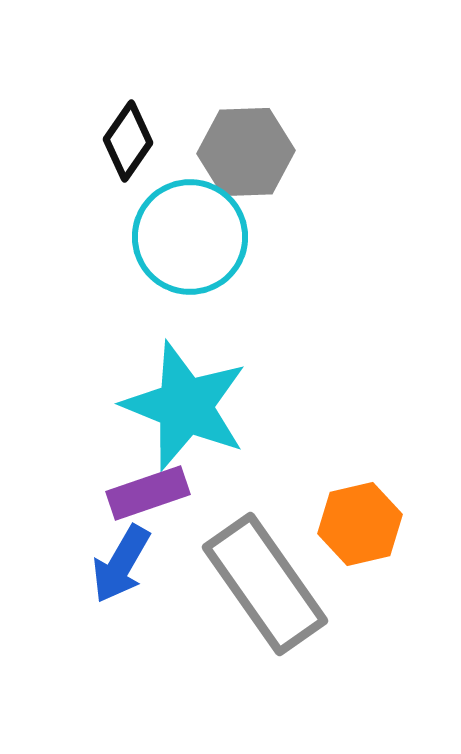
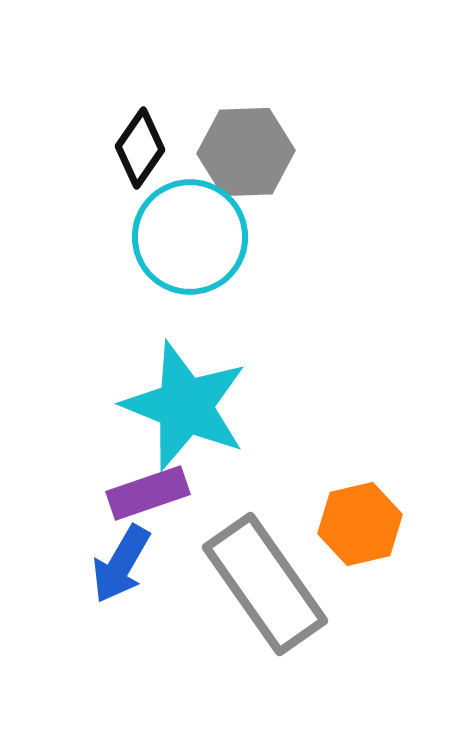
black diamond: moved 12 px right, 7 px down
